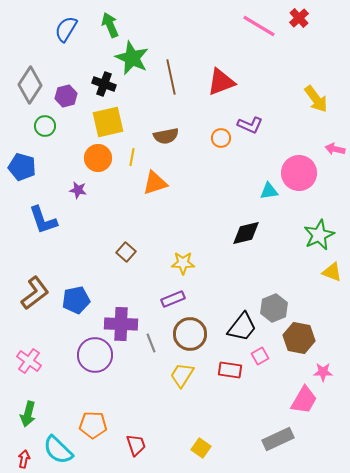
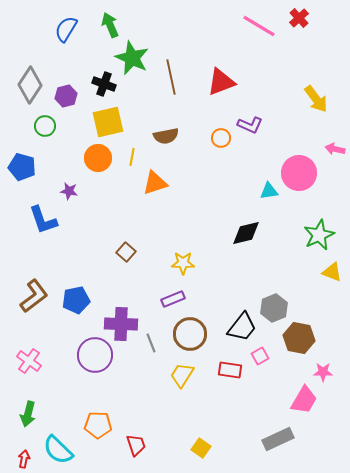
purple star at (78, 190): moved 9 px left, 1 px down
brown L-shape at (35, 293): moved 1 px left, 3 px down
orange pentagon at (93, 425): moved 5 px right
